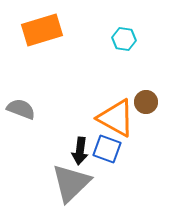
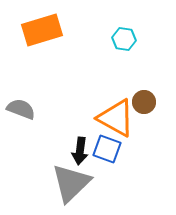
brown circle: moved 2 px left
